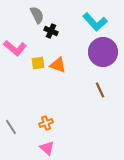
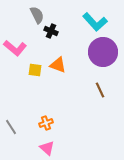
yellow square: moved 3 px left, 7 px down; rotated 16 degrees clockwise
